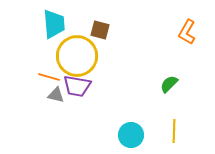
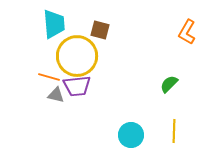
purple trapezoid: rotated 16 degrees counterclockwise
